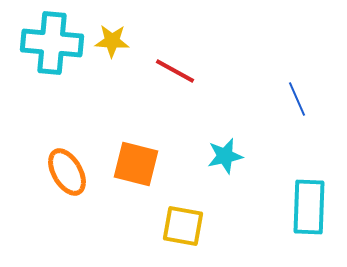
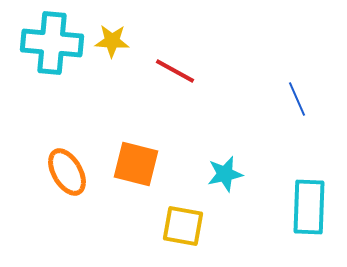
cyan star: moved 18 px down
